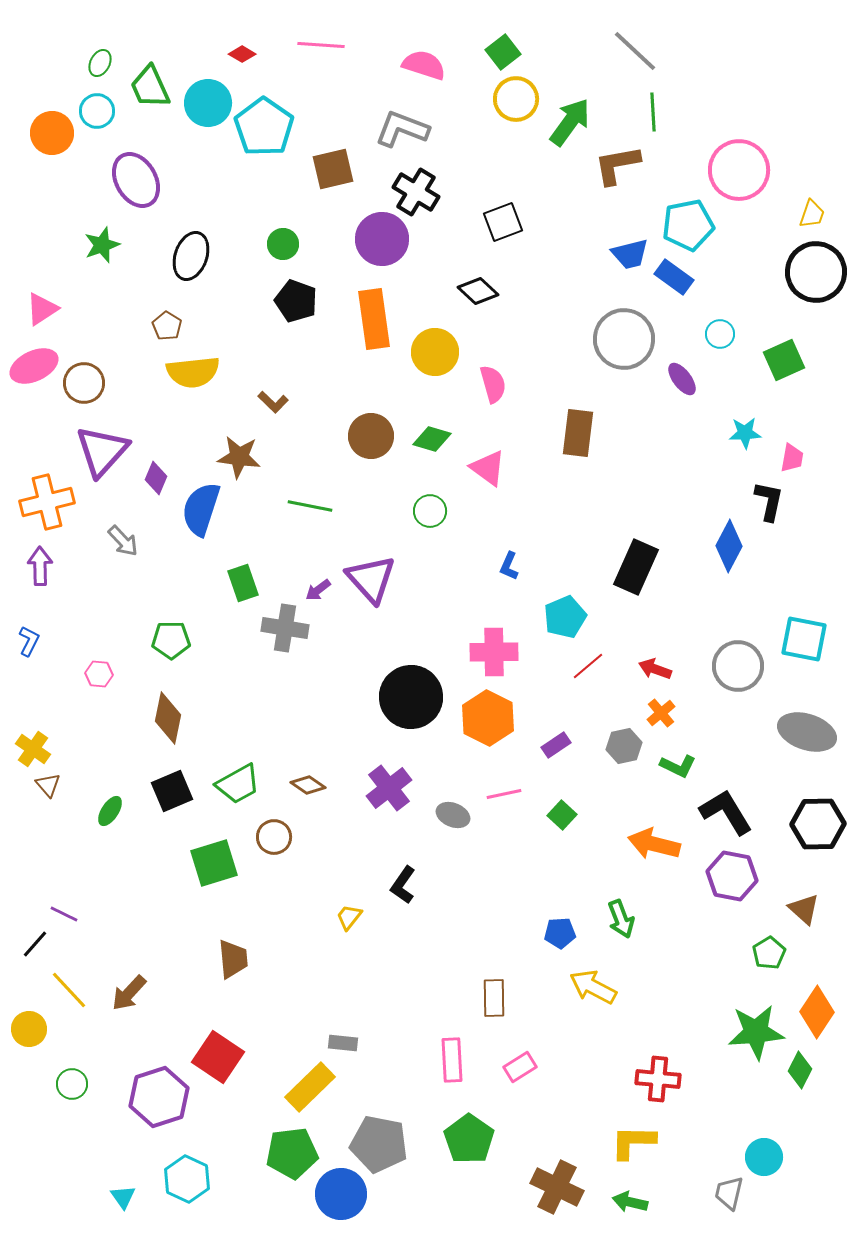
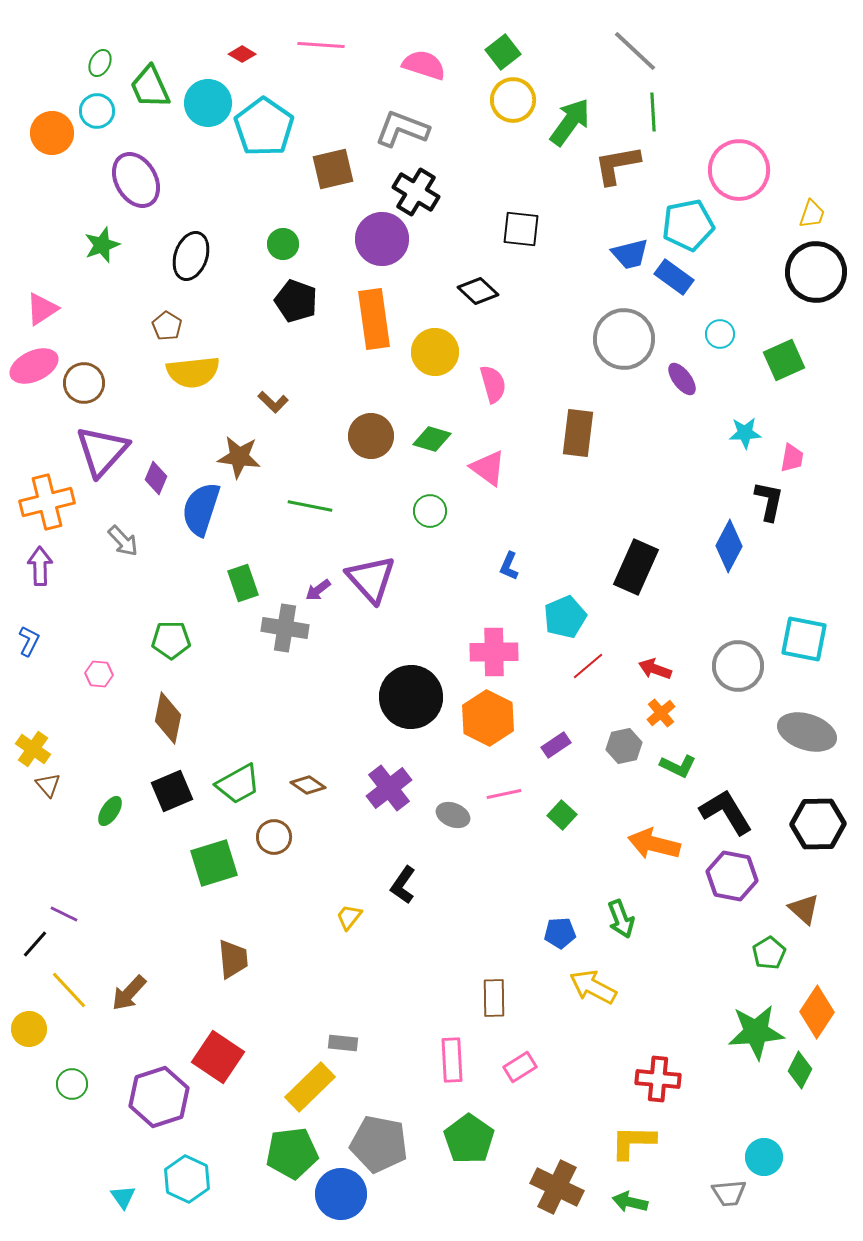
yellow circle at (516, 99): moved 3 px left, 1 px down
black square at (503, 222): moved 18 px right, 7 px down; rotated 27 degrees clockwise
gray trapezoid at (729, 1193): rotated 108 degrees counterclockwise
